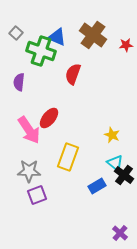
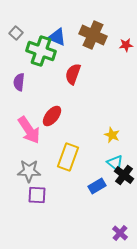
brown cross: rotated 12 degrees counterclockwise
red ellipse: moved 3 px right, 2 px up
purple square: rotated 24 degrees clockwise
